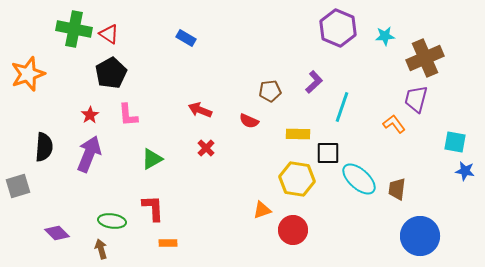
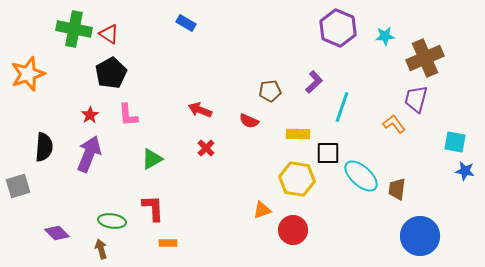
blue rectangle: moved 15 px up
cyan ellipse: moved 2 px right, 3 px up
